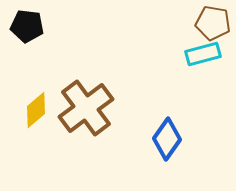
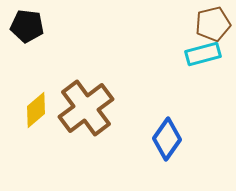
brown pentagon: moved 1 px down; rotated 24 degrees counterclockwise
